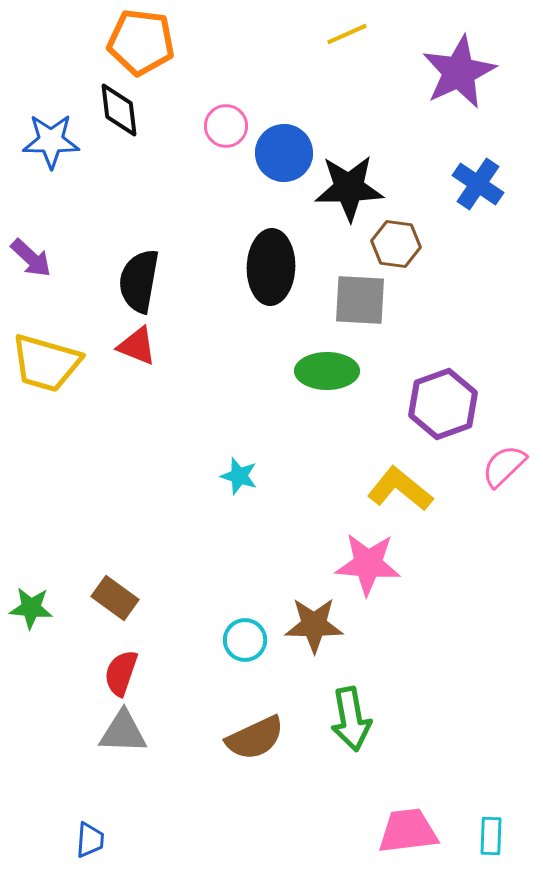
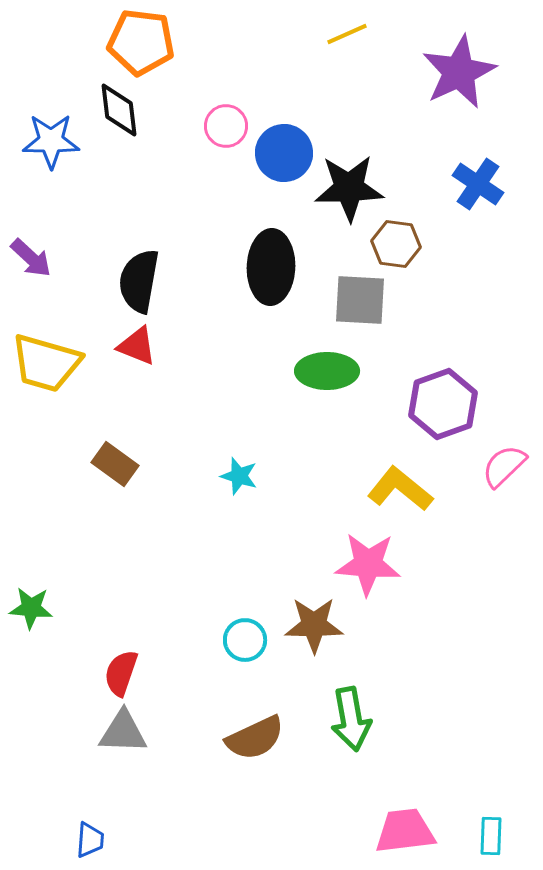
brown rectangle: moved 134 px up
pink trapezoid: moved 3 px left
